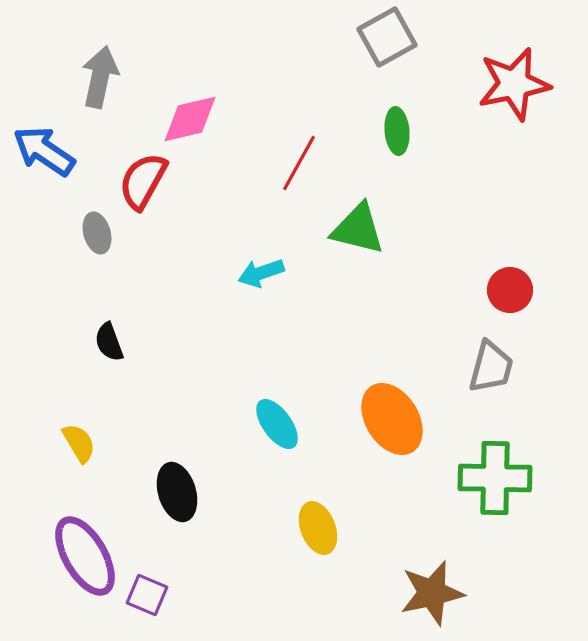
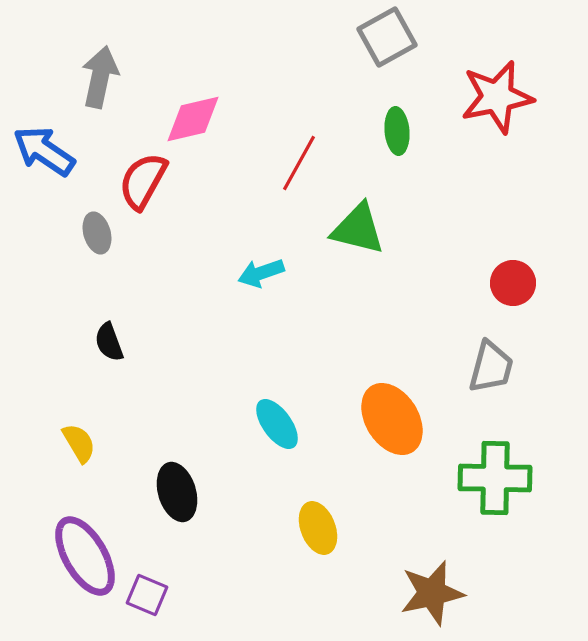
red star: moved 17 px left, 13 px down
pink diamond: moved 3 px right
red circle: moved 3 px right, 7 px up
